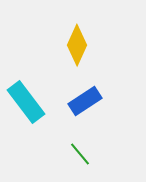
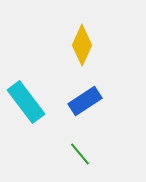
yellow diamond: moved 5 px right
